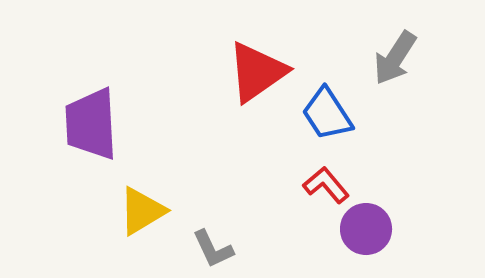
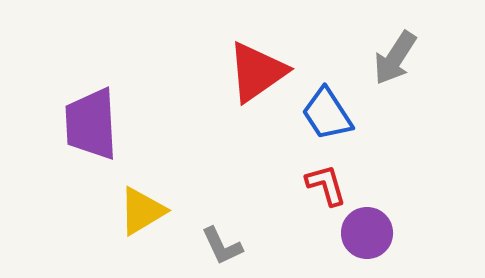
red L-shape: rotated 24 degrees clockwise
purple circle: moved 1 px right, 4 px down
gray L-shape: moved 9 px right, 3 px up
